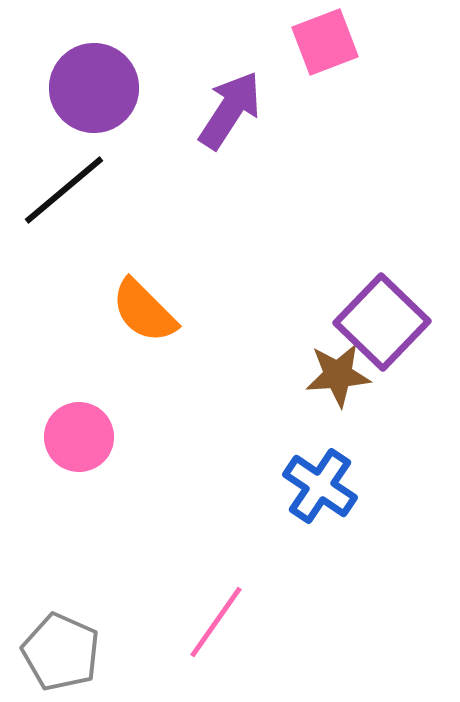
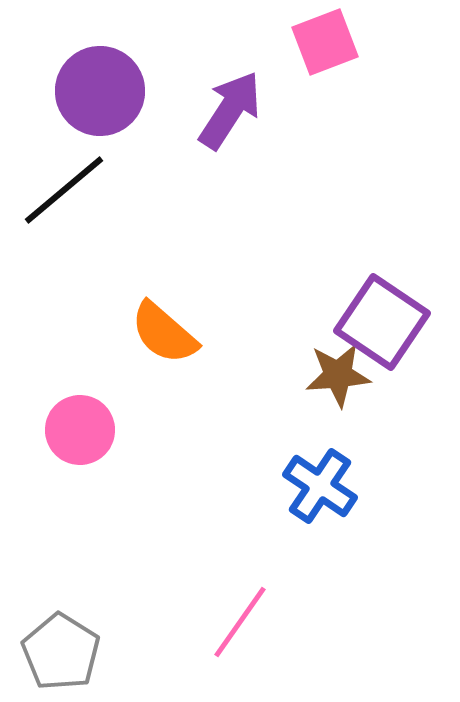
purple circle: moved 6 px right, 3 px down
orange semicircle: moved 20 px right, 22 px down; rotated 4 degrees counterclockwise
purple square: rotated 10 degrees counterclockwise
pink circle: moved 1 px right, 7 px up
pink line: moved 24 px right
gray pentagon: rotated 8 degrees clockwise
